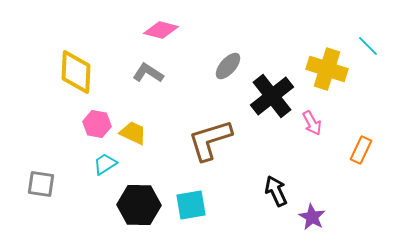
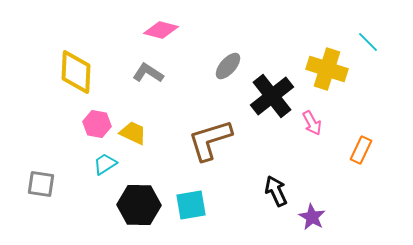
cyan line: moved 4 px up
